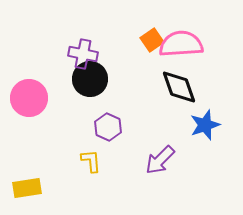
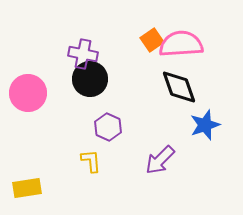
pink circle: moved 1 px left, 5 px up
